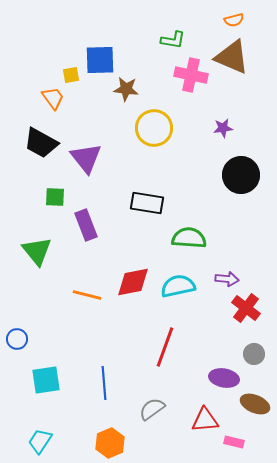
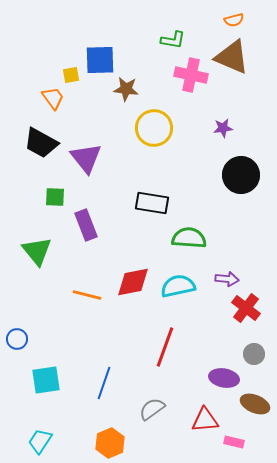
black rectangle: moved 5 px right
blue line: rotated 24 degrees clockwise
